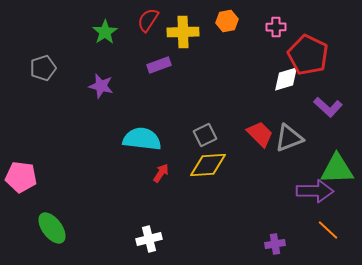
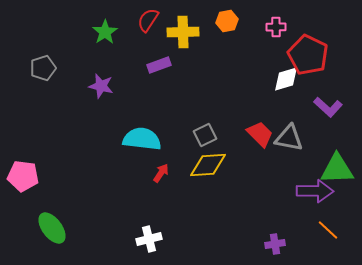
gray triangle: rotated 32 degrees clockwise
pink pentagon: moved 2 px right, 1 px up
